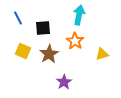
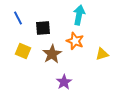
orange star: rotated 12 degrees counterclockwise
brown star: moved 3 px right
